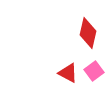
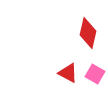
pink square: moved 1 px right, 3 px down; rotated 24 degrees counterclockwise
